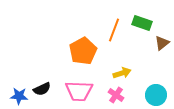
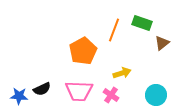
pink cross: moved 5 px left
